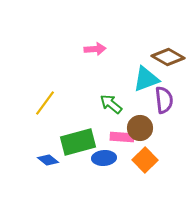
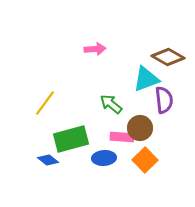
green rectangle: moved 7 px left, 3 px up
